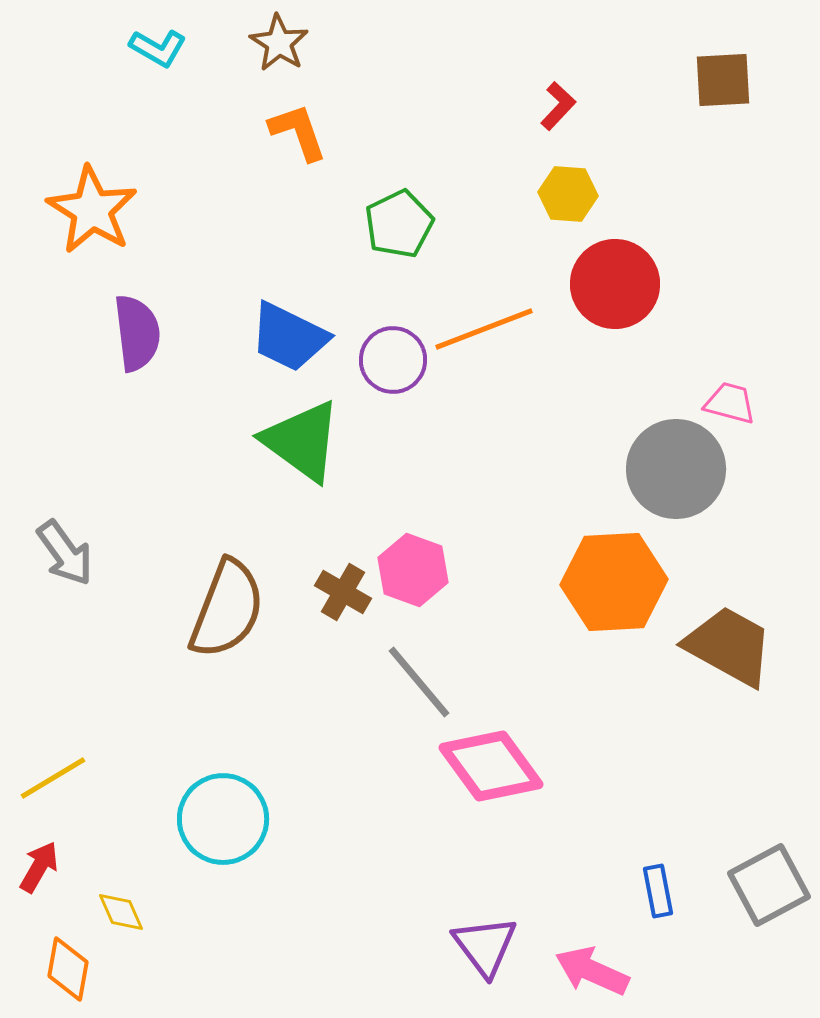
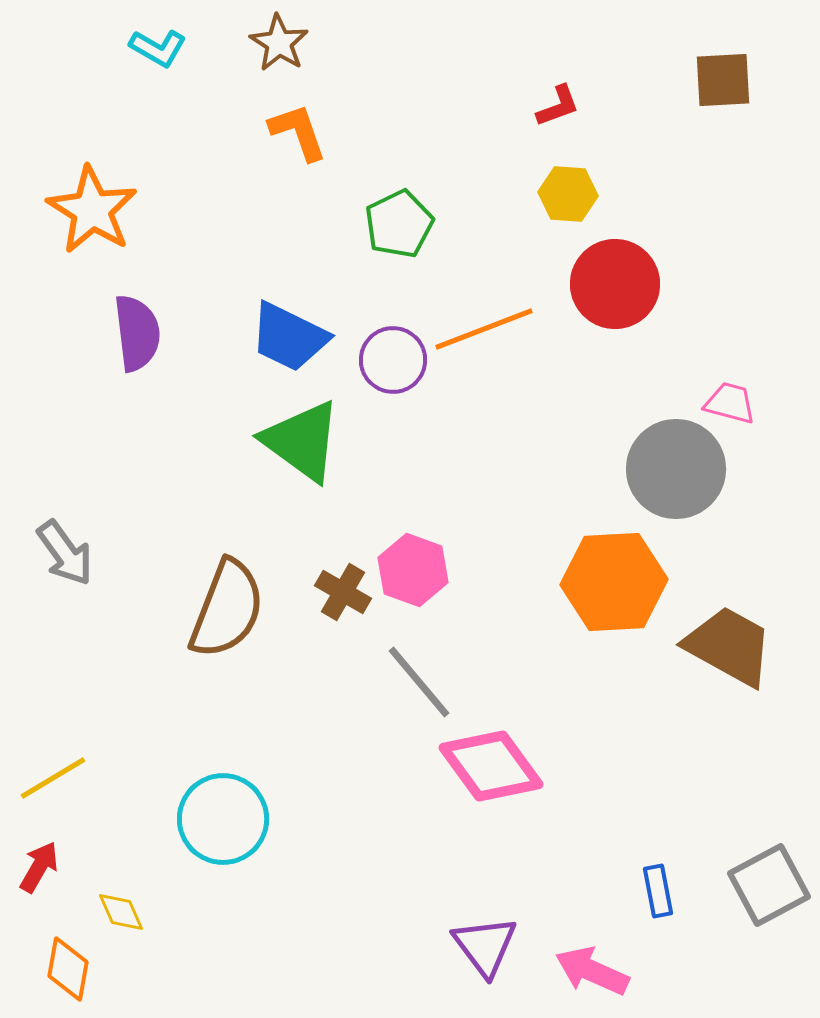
red L-shape: rotated 27 degrees clockwise
